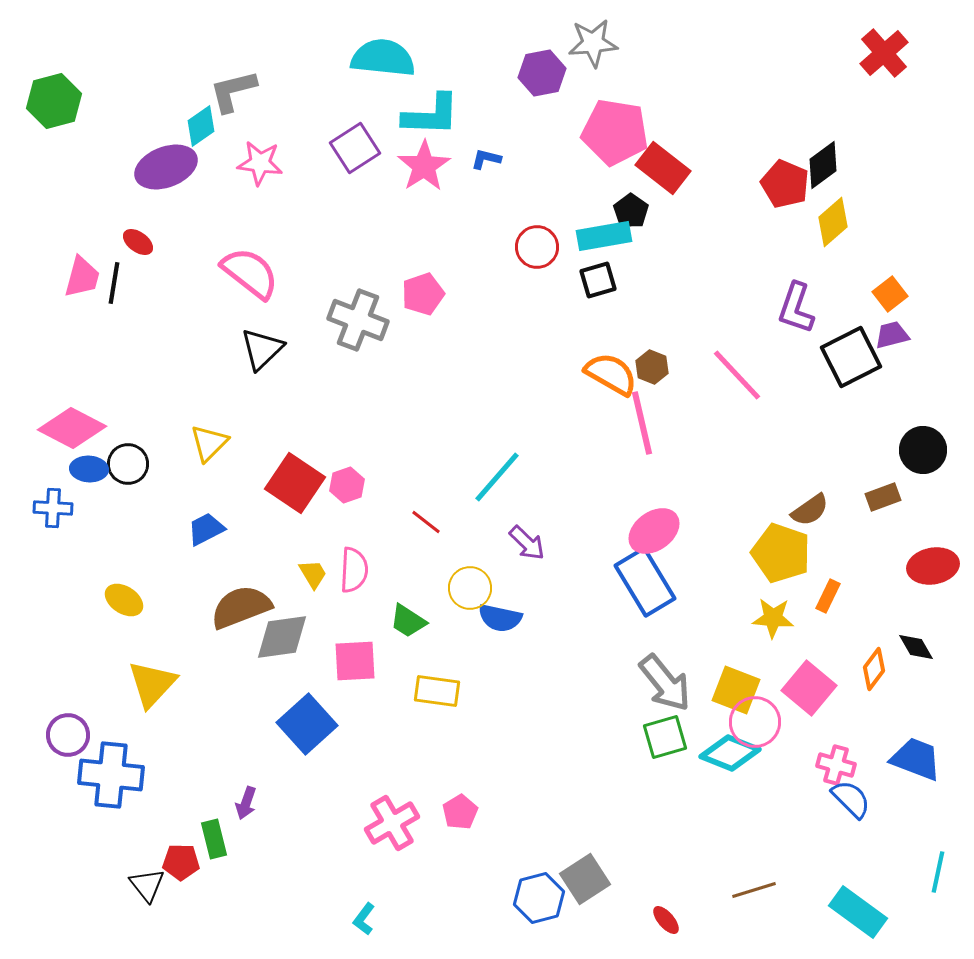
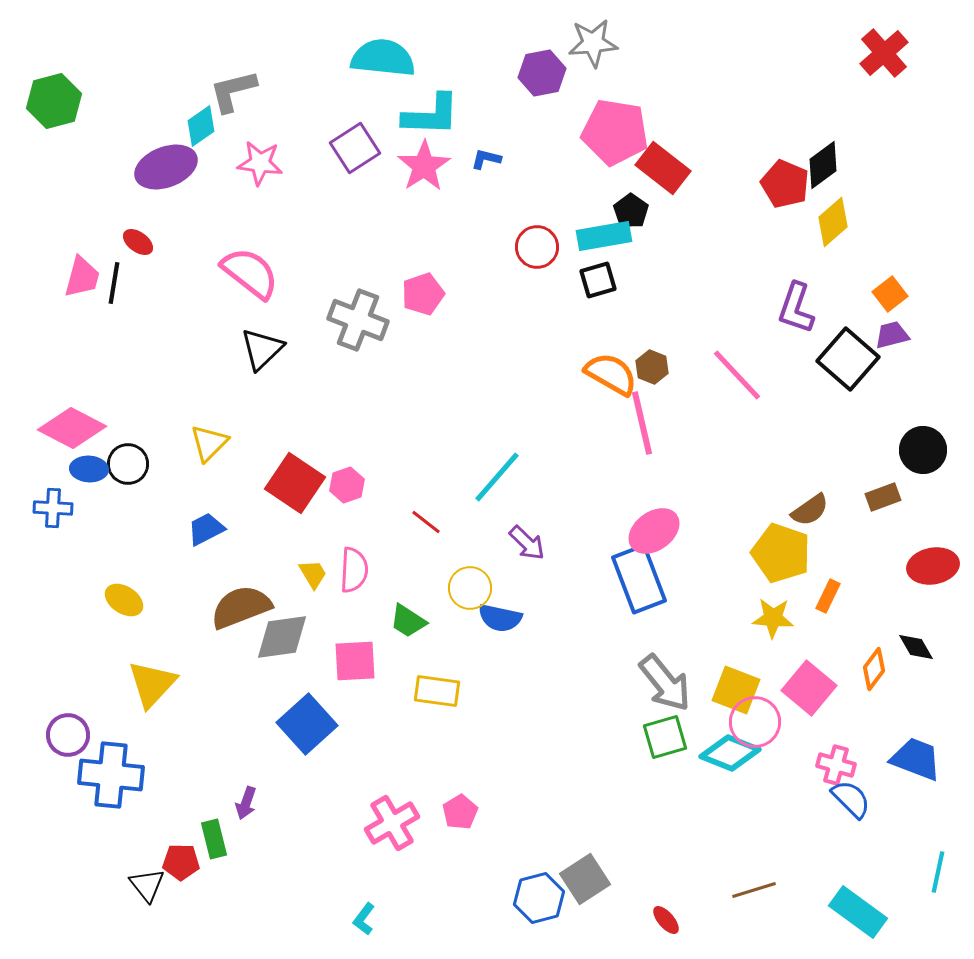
black square at (851, 357): moved 3 px left, 2 px down; rotated 22 degrees counterclockwise
blue rectangle at (645, 582): moved 6 px left, 3 px up; rotated 10 degrees clockwise
